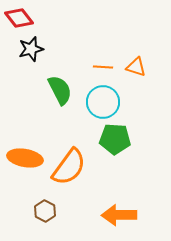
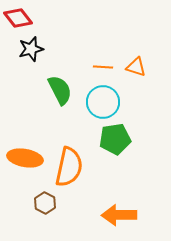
red diamond: moved 1 px left
green pentagon: rotated 12 degrees counterclockwise
orange semicircle: rotated 24 degrees counterclockwise
brown hexagon: moved 8 px up
